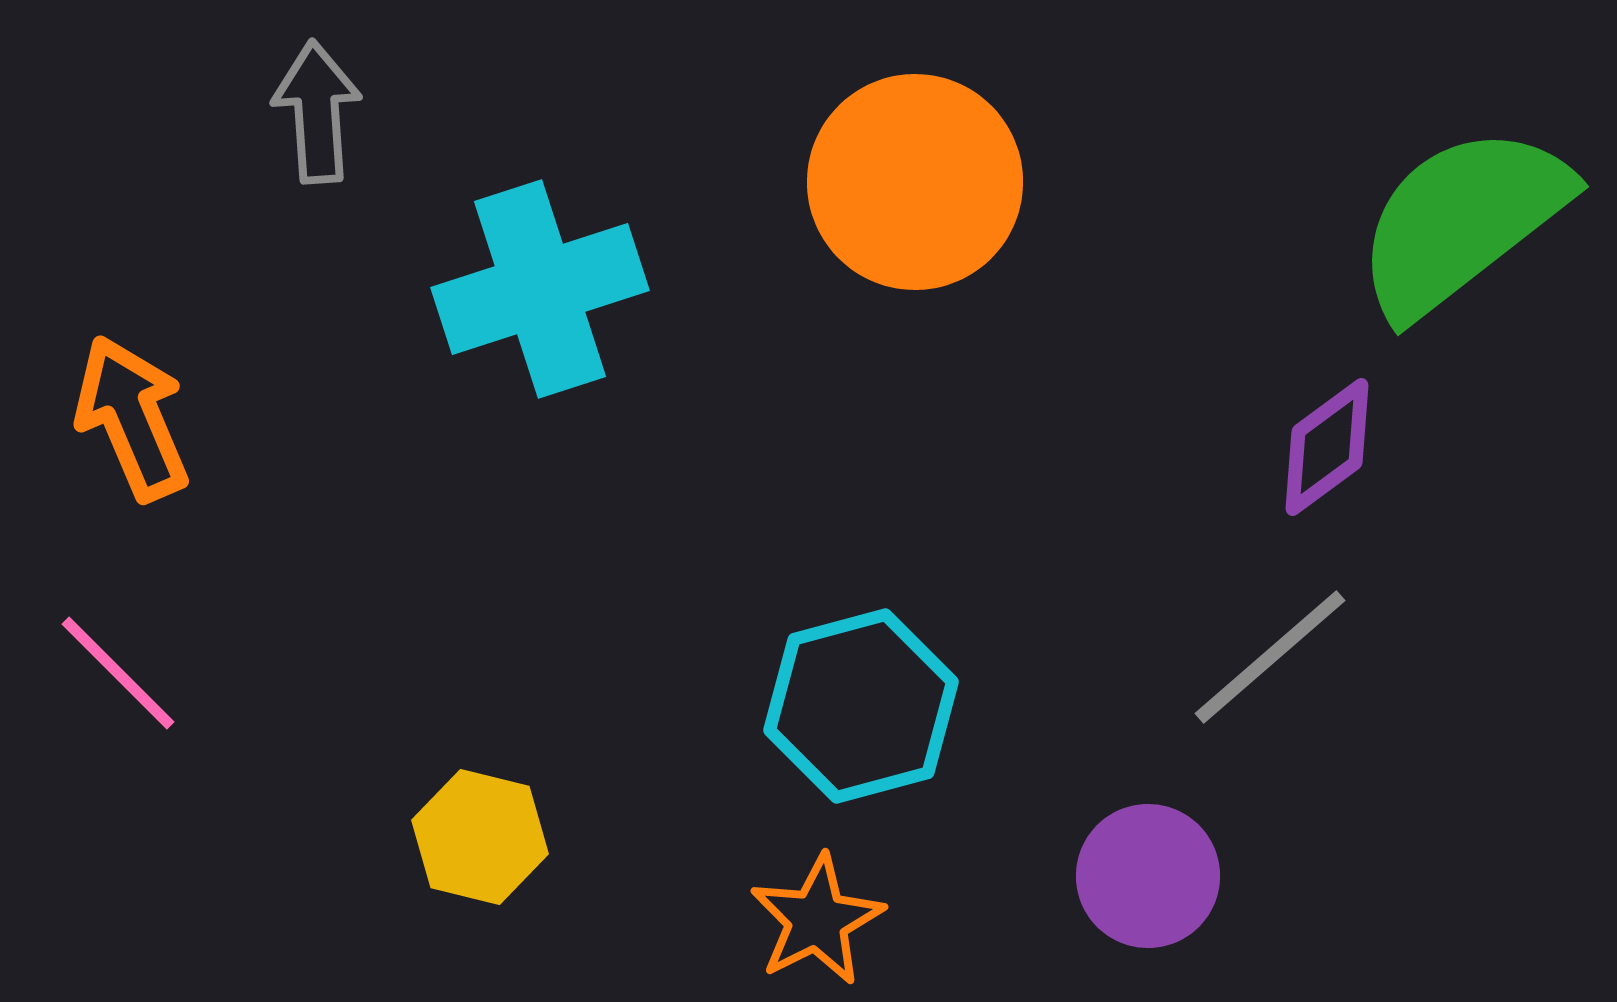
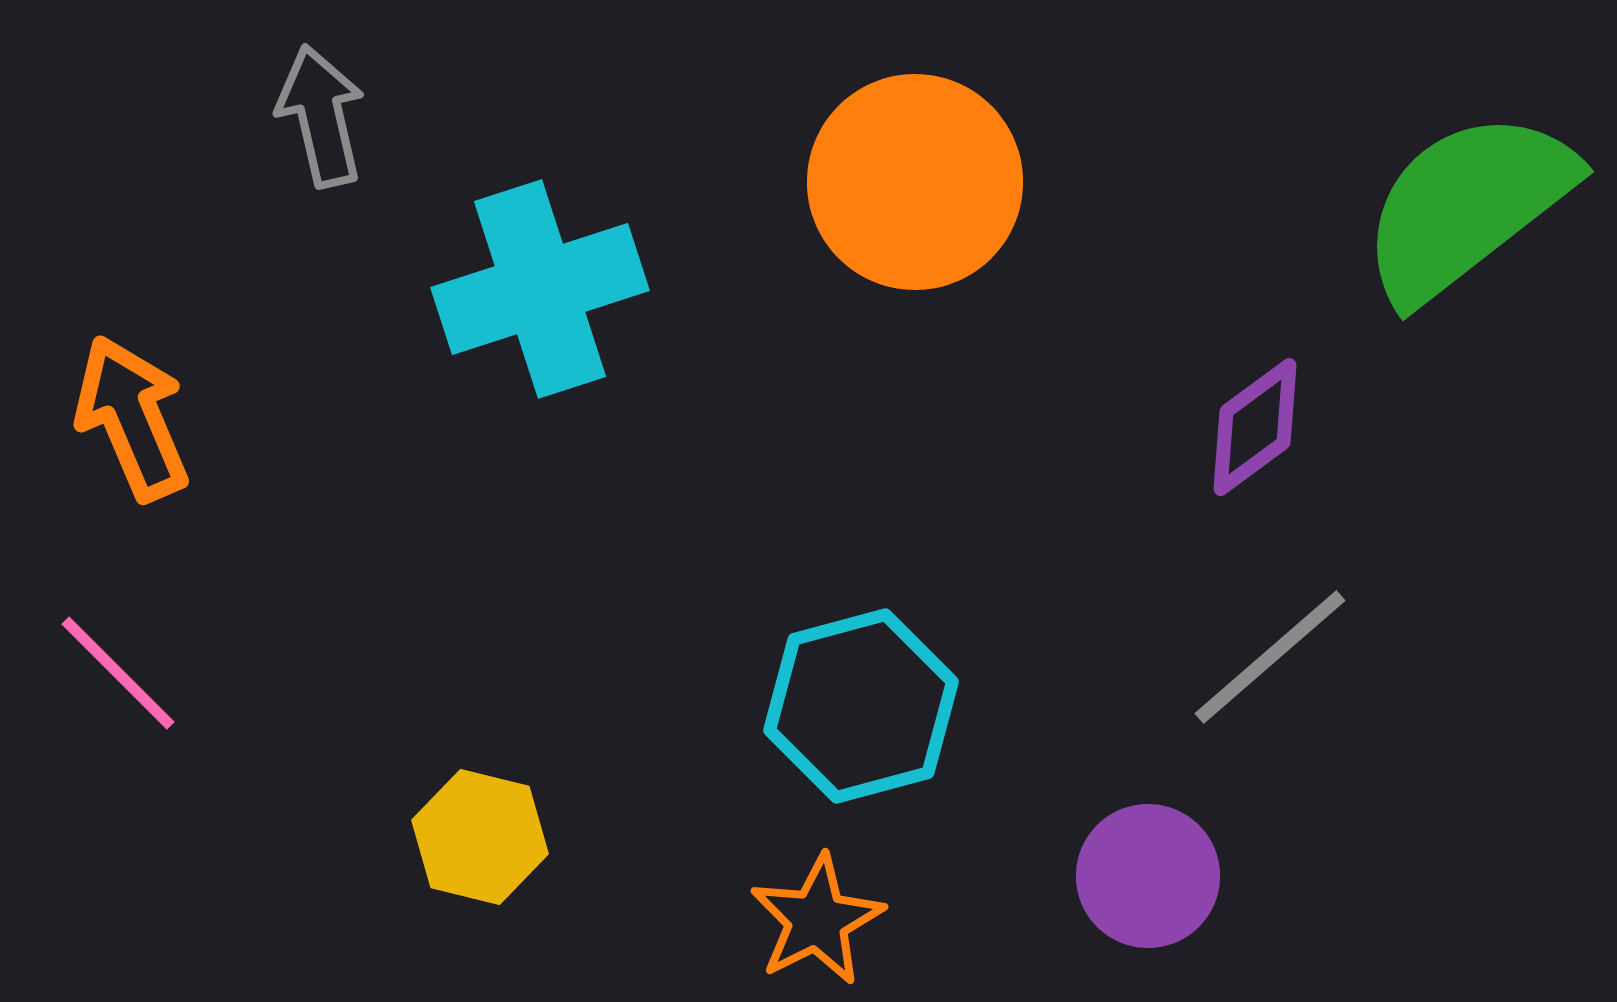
gray arrow: moved 4 px right, 4 px down; rotated 9 degrees counterclockwise
green semicircle: moved 5 px right, 15 px up
purple diamond: moved 72 px left, 20 px up
